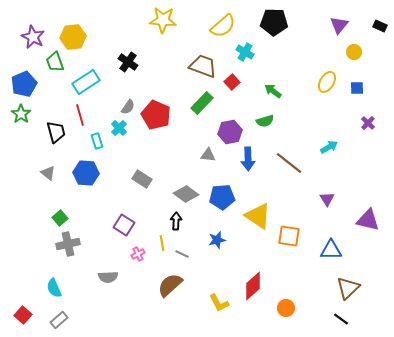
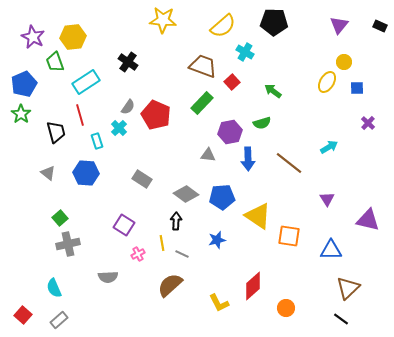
yellow circle at (354, 52): moved 10 px left, 10 px down
green semicircle at (265, 121): moved 3 px left, 2 px down
